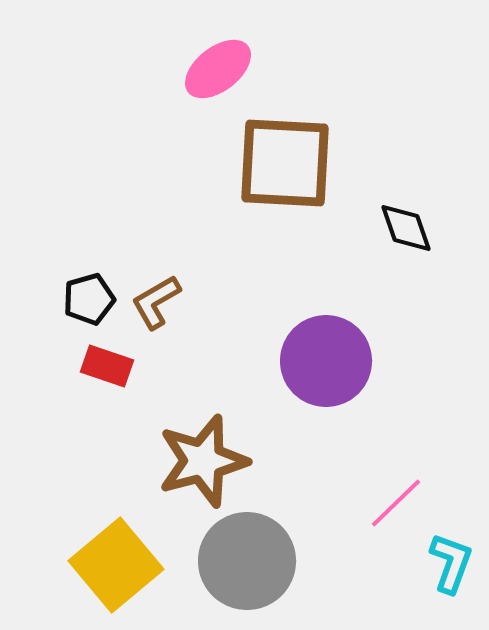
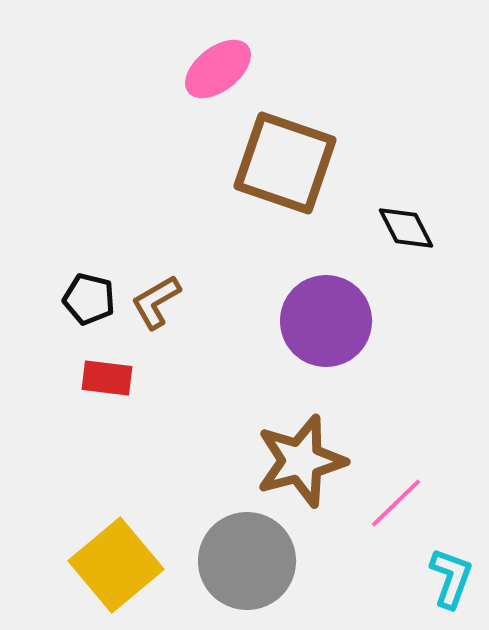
brown square: rotated 16 degrees clockwise
black diamond: rotated 8 degrees counterclockwise
black pentagon: rotated 30 degrees clockwise
purple circle: moved 40 px up
red rectangle: moved 12 px down; rotated 12 degrees counterclockwise
brown star: moved 98 px right
cyan L-shape: moved 15 px down
